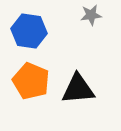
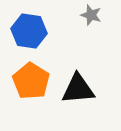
gray star: rotated 25 degrees clockwise
orange pentagon: rotated 9 degrees clockwise
